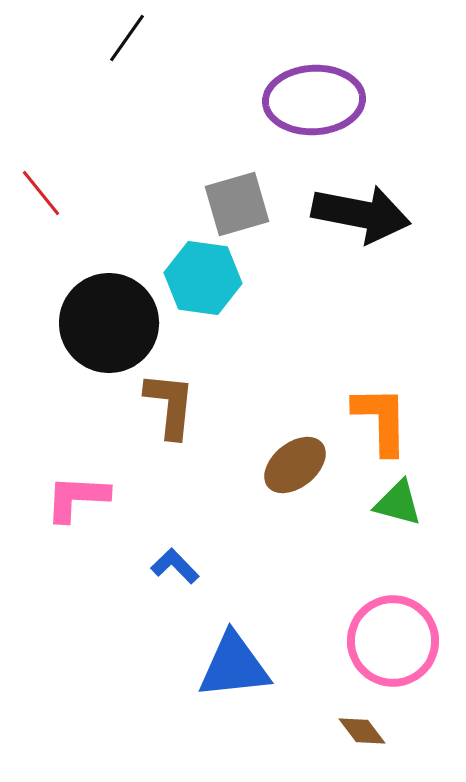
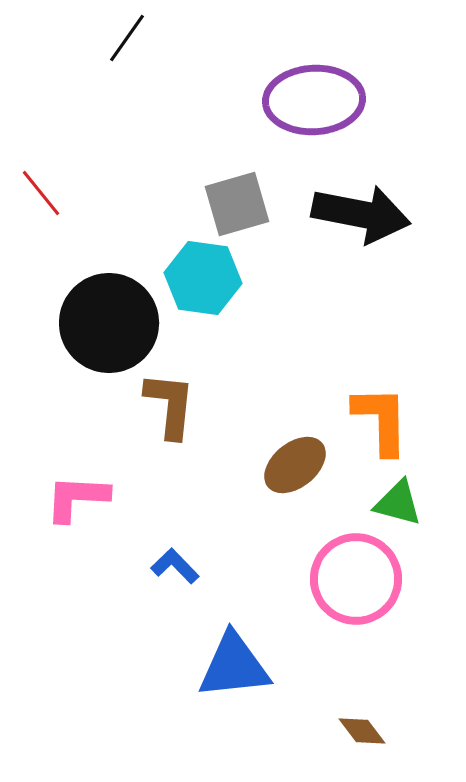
pink circle: moved 37 px left, 62 px up
